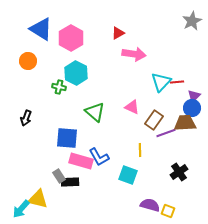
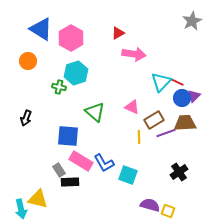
cyan hexagon: rotated 15 degrees clockwise
red line: rotated 32 degrees clockwise
blue circle: moved 10 px left, 10 px up
brown rectangle: rotated 24 degrees clockwise
blue square: moved 1 px right, 2 px up
yellow line: moved 1 px left, 13 px up
blue L-shape: moved 5 px right, 6 px down
pink rectangle: rotated 15 degrees clockwise
gray rectangle: moved 6 px up
cyan arrow: rotated 54 degrees counterclockwise
